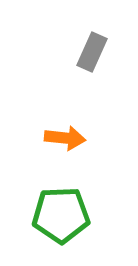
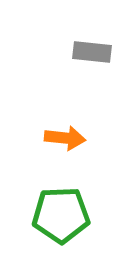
gray rectangle: rotated 72 degrees clockwise
